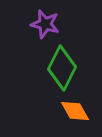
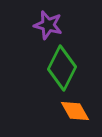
purple star: moved 3 px right, 1 px down
